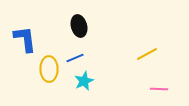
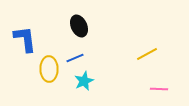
black ellipse: rotated 10 degrees counterclockwise
